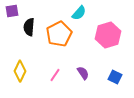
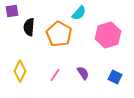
orange pentagon: rotated 15 degrees counterclockwise
